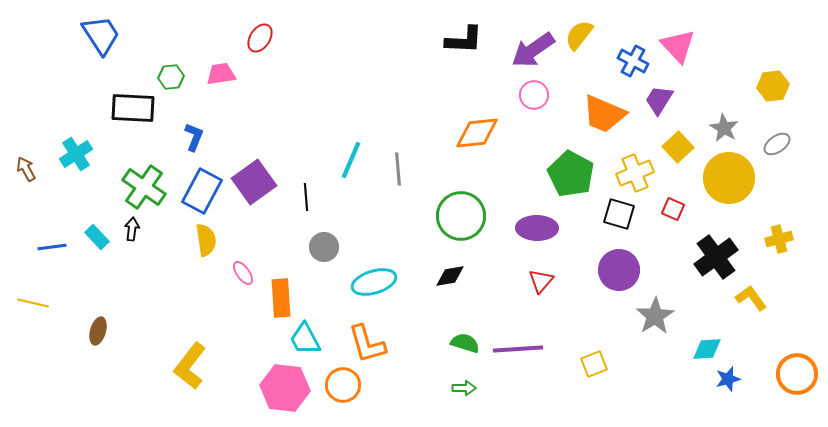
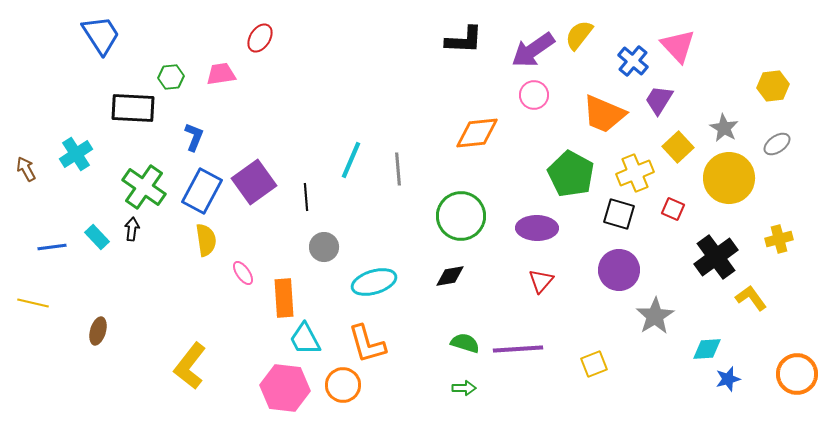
blue cross at (633, 61): rotated 12 degrees clockwise
orange rectangle at (281, 298): moved 3 px right
